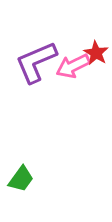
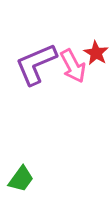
purple L-shape: moved 2 px down
pink arrow: rotated 92 degrees counterclockwise
